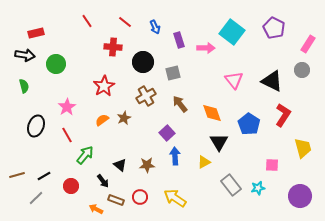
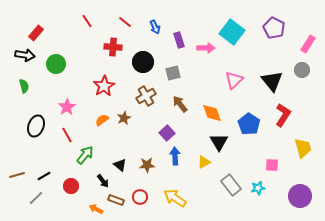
red rectangle at (36, 33): rotated 35 degrees counterclockwise
pink triangle at (234, 80): rotated 24 degrees clockwise
black triangle at (272, 81): rotated 25 degrees clockwise
